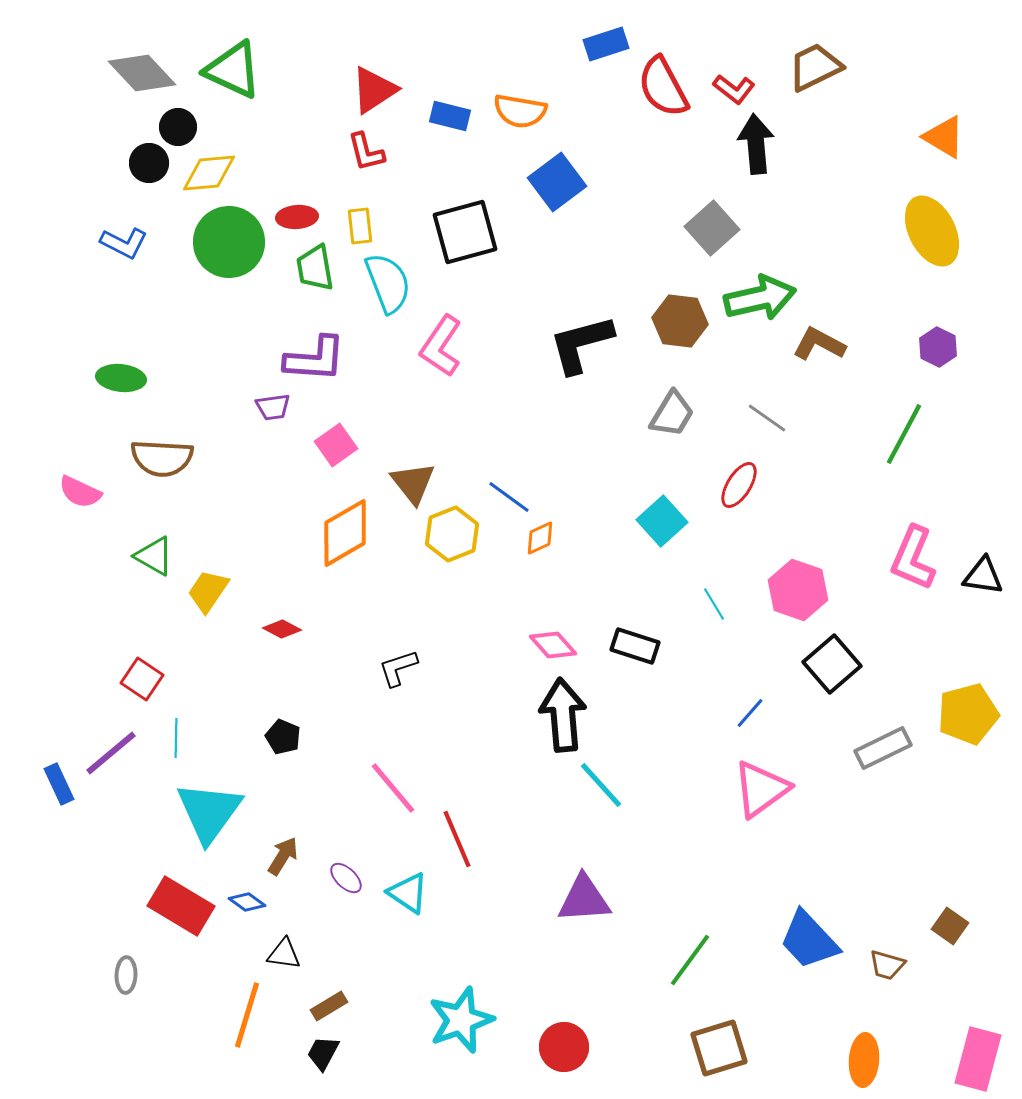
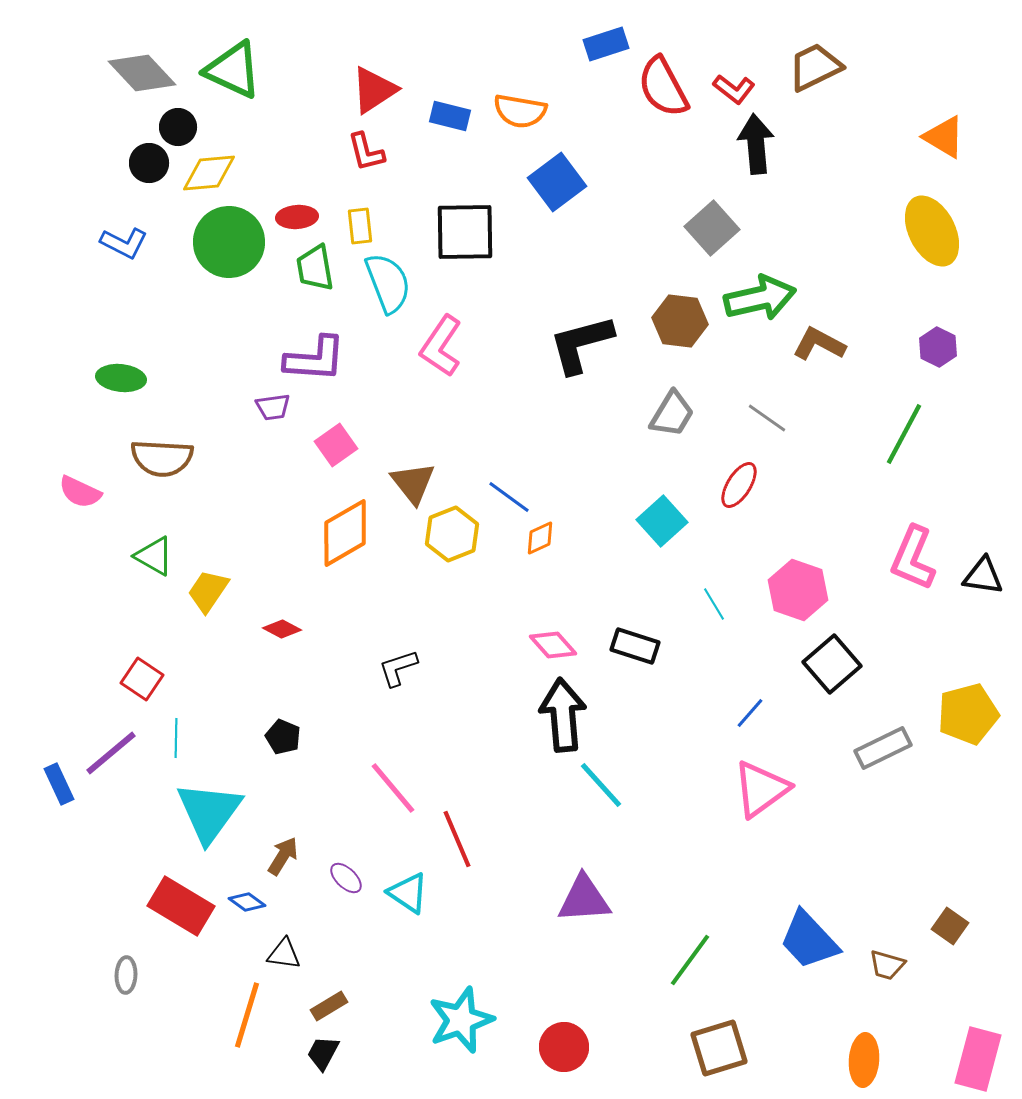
black square at (465, 232): rotated 14 degrees clockwise
